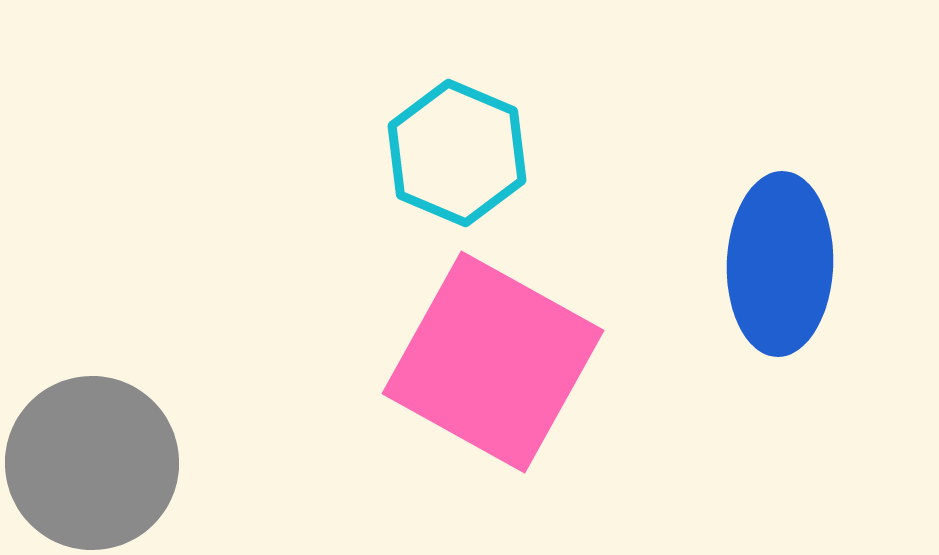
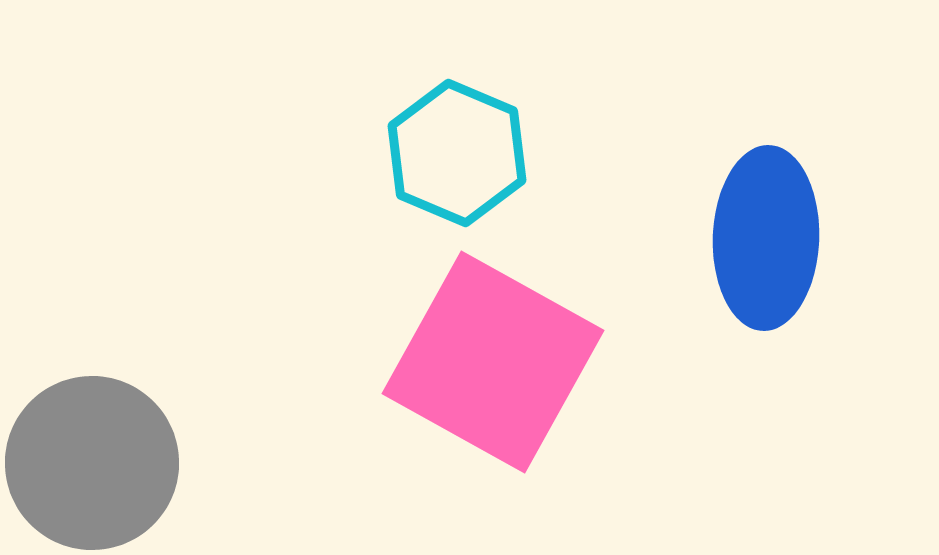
blue ellipse: moved 14 px left, 26 px up
